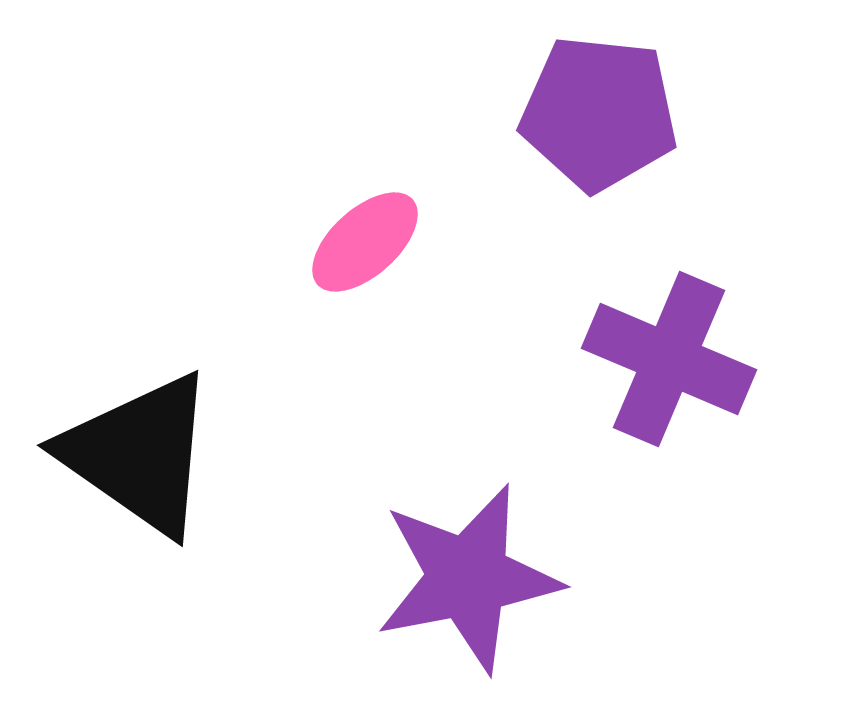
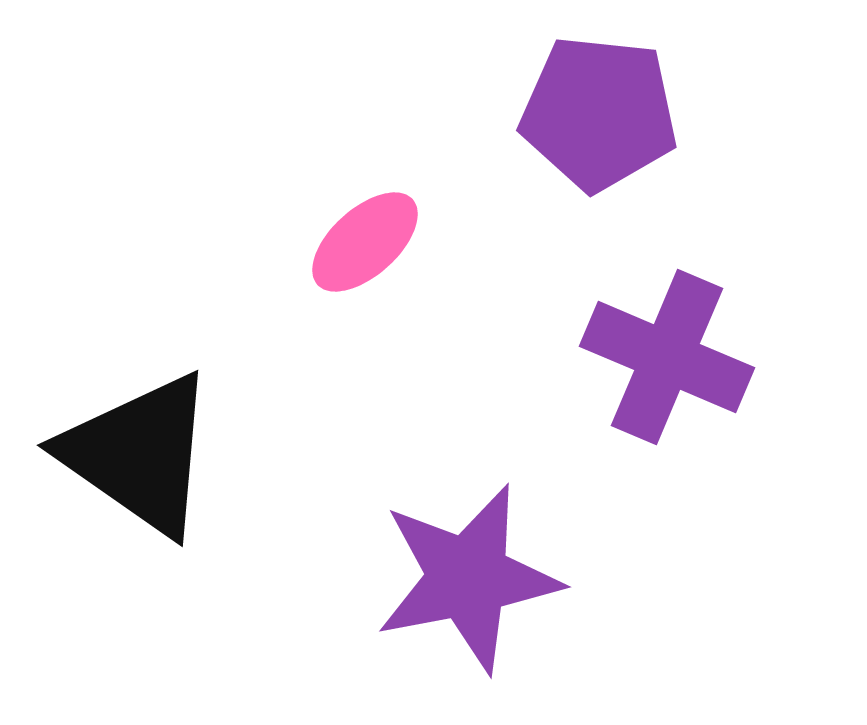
purple cross: moved 2 px left, 2 px up
